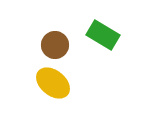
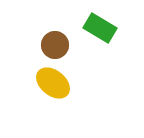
green rectangle: moved 3 px left, 7 px up
